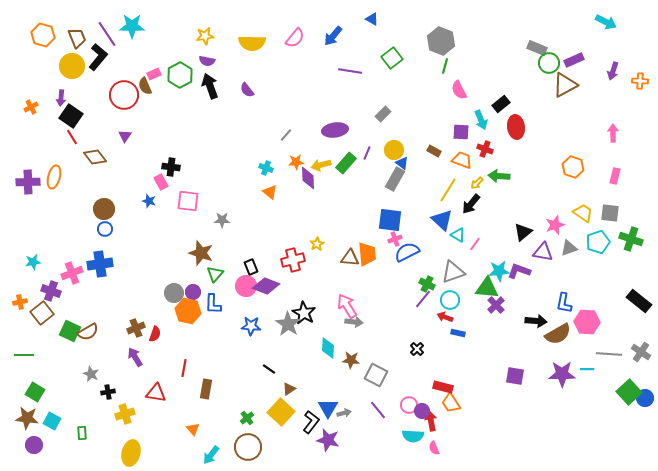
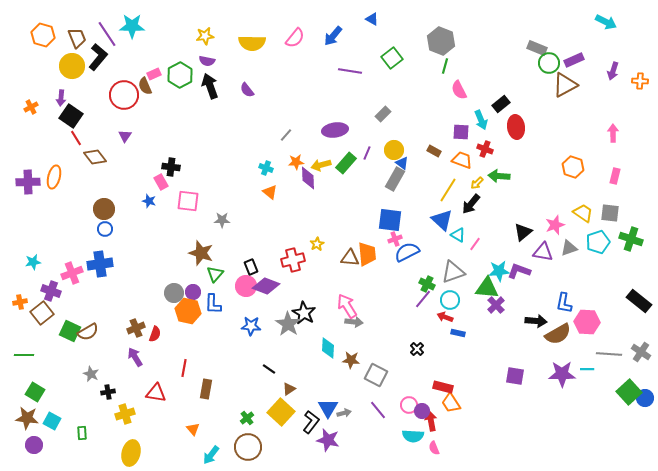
red line at (72, 137): moved 4 px right, 1 px down
